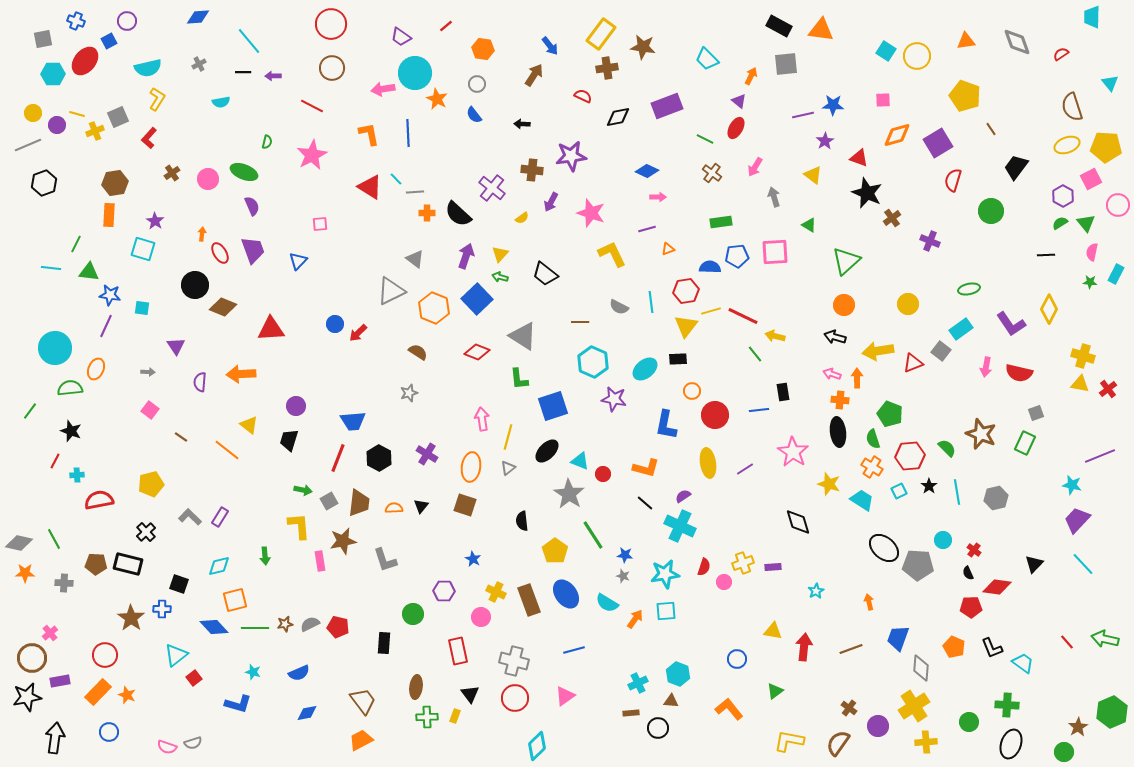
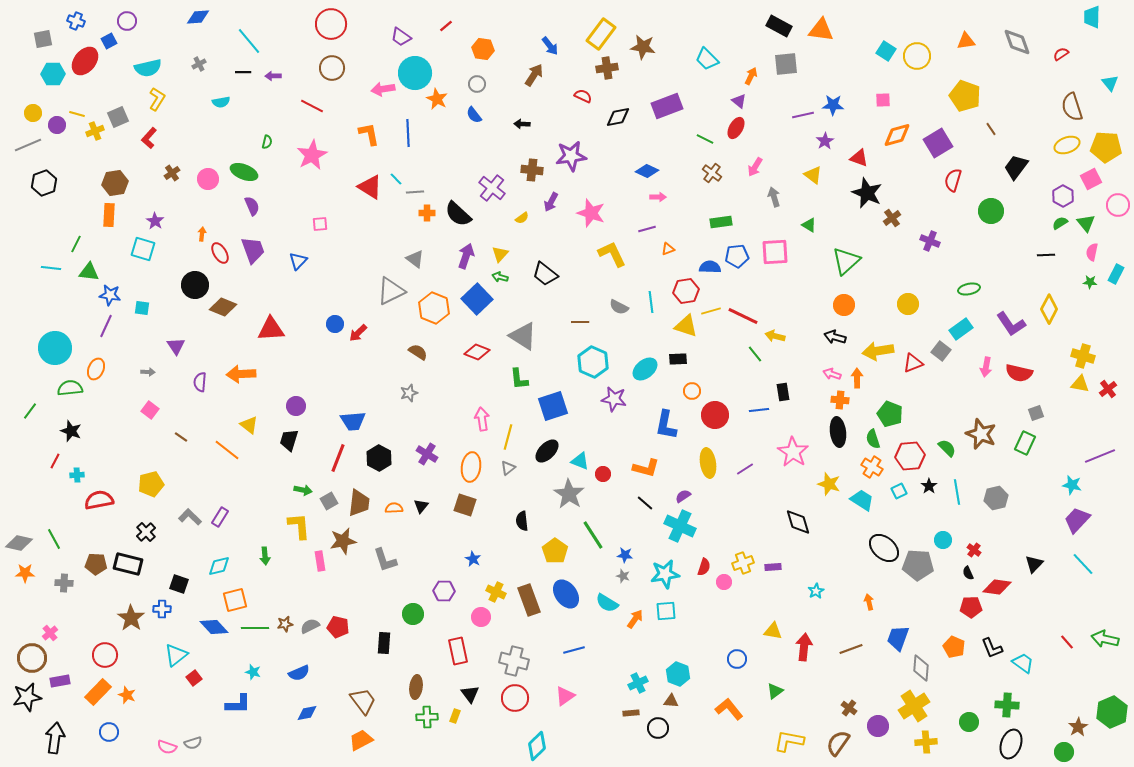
yellow triangle at (686, 326): rotated 50 degrees counterclockwise
gray semicircle at (310, 624): moved 2 px down
blue L-shape at (238, 704): rotated 16 degrees counterclockwise
